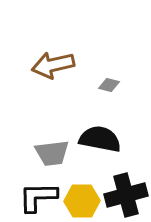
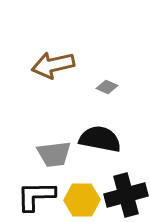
gray diamond: moved 2 px left, 2 px down; rotated 10 degrees clockwise
gray trapezoid: moved 2 px right, 1 px down
black L-shape: moved 2 px left, 1 px up
yellow hexagon: moved 1 px up
